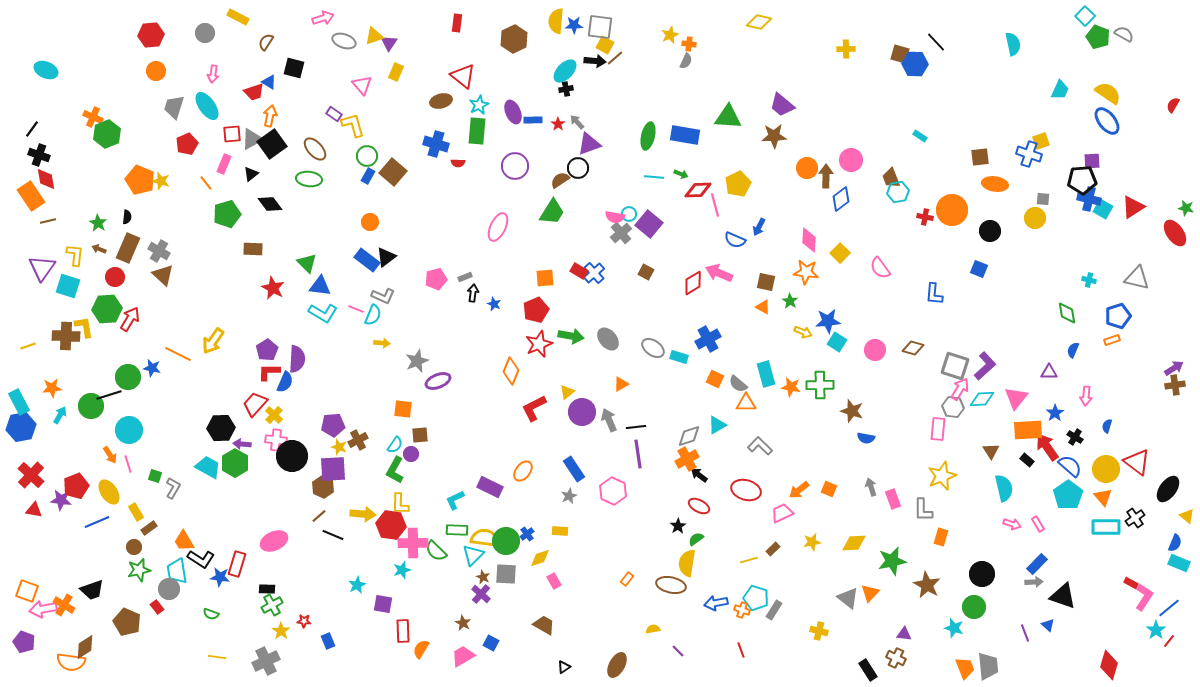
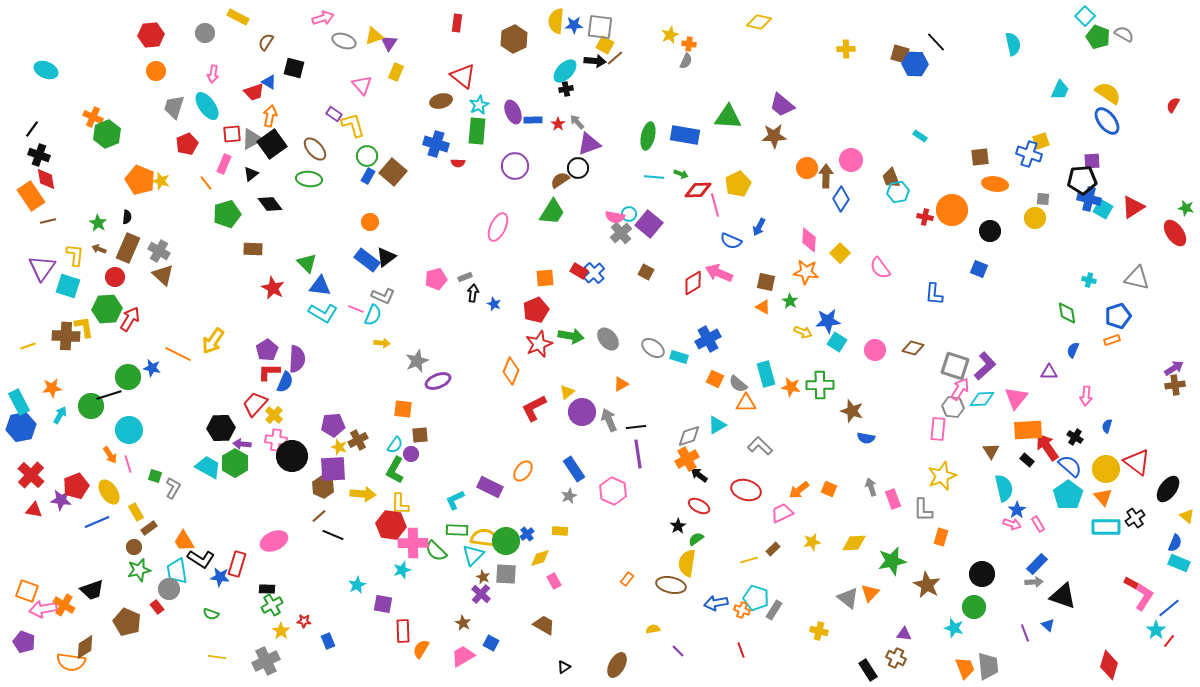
blue diamond at (841, 199): rotated 20 degrees counterclockwise
blue semicircle at (735, 240): moved 4 px left, 1 px down
blue star at (1055, 413): moved 38 px left, 97 px down
yellow arrow at (363, 514): moved 20 px up
